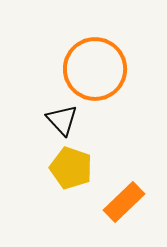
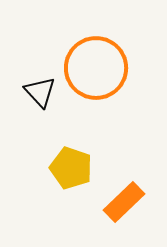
orange circle: moved 1 px right, 1 px up
black triangle: moved 22 px left, 28 px up
